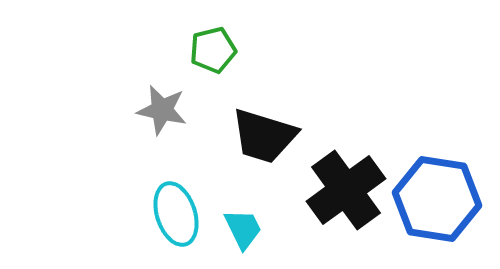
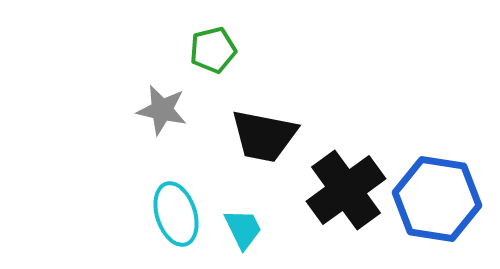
black trapezoid: rotated 6 degrees counterclockwise
